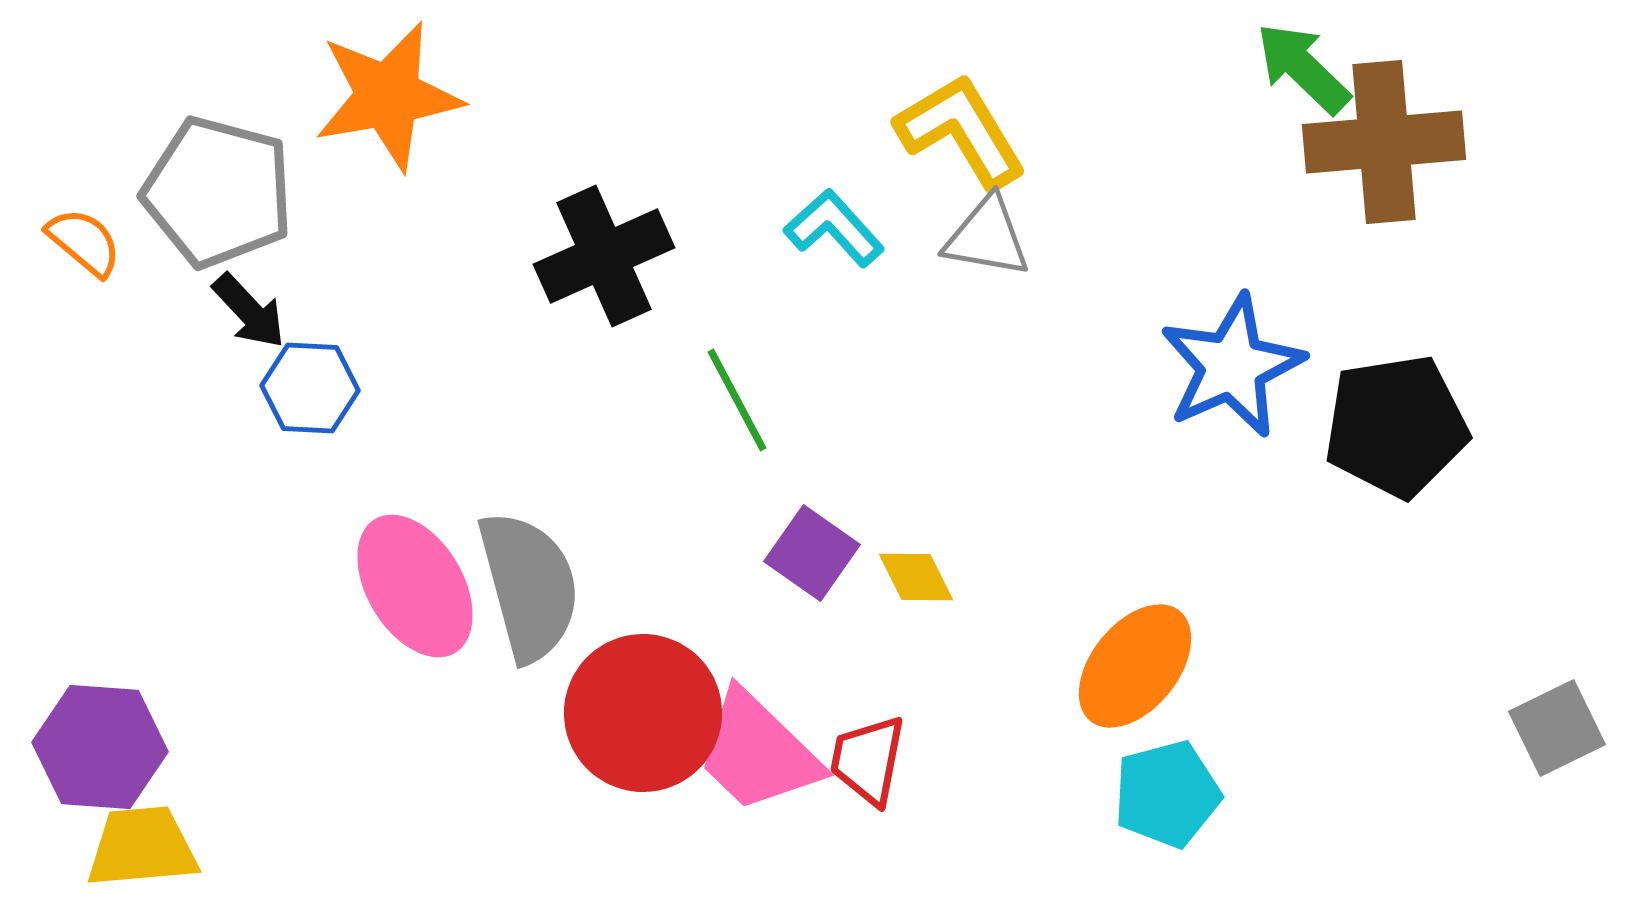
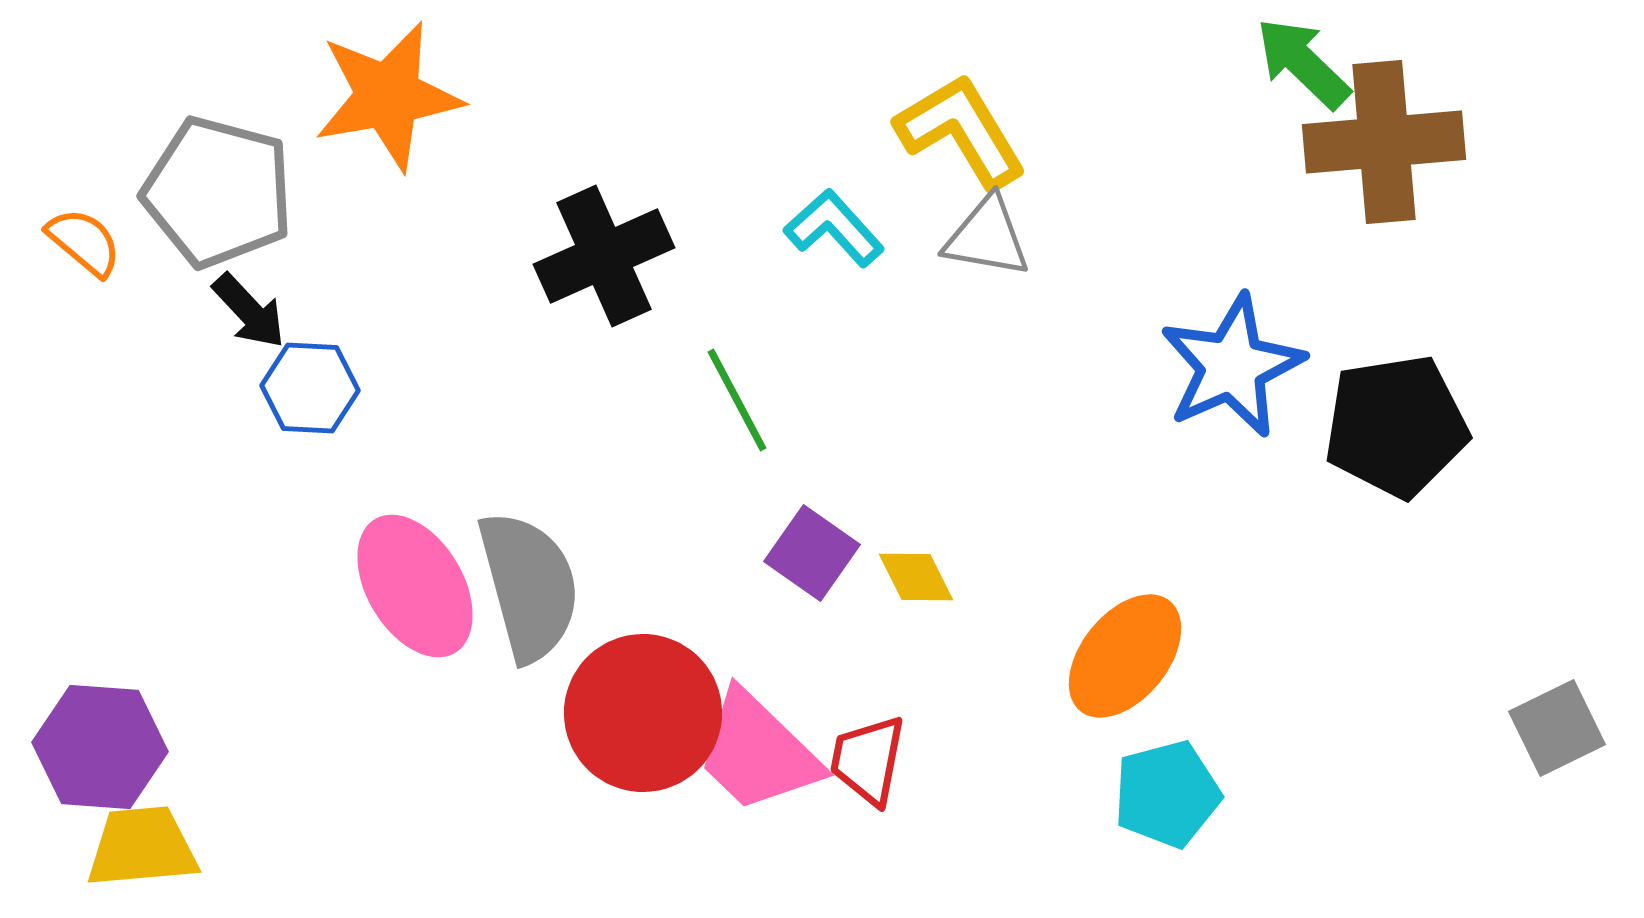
green arrow: moved 5 px up
orange ellipse: moved 10 px left, 10 px up
